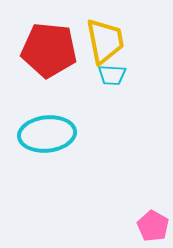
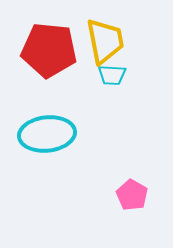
pink pentagon: moved 21 px left, 31 px up
